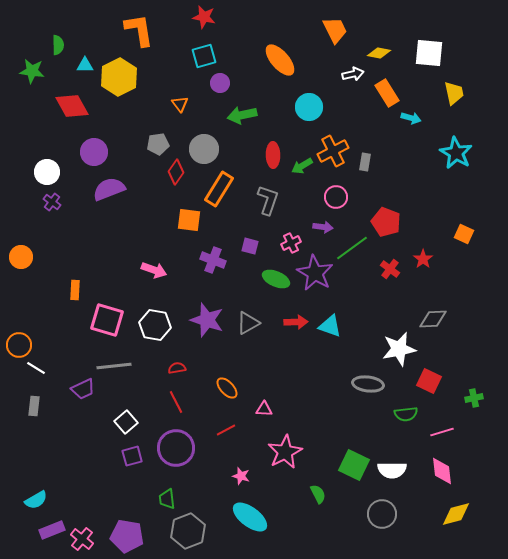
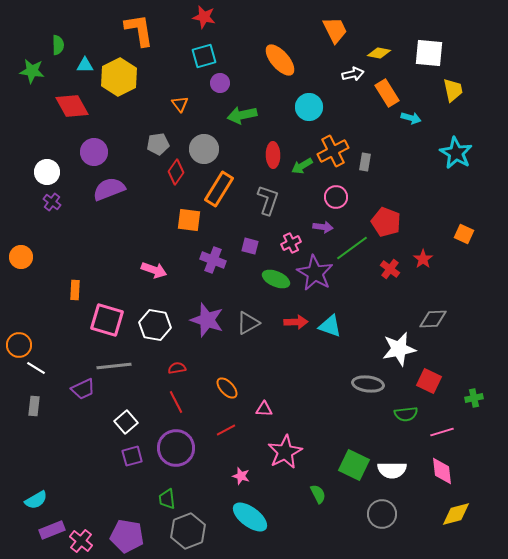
yellow trapezoid at (454, 93): moved 1 px left, 3 px up
pink cross at (82, 539): moved 1 px left, 2 px down
